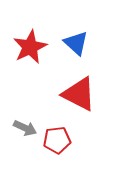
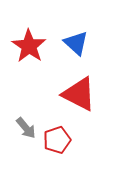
red star: moved 1 px left, 1 px up; rotated 12 degrees counterclockwise
gray arrow: moved 1 px right; rotated 25 degrees clockwise
red pentagon: rotated 12 degrees counterclockwise
